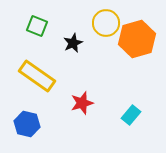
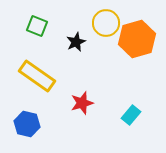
black star: moved 3 px right, 1 px up
